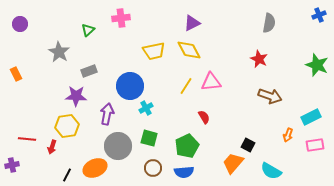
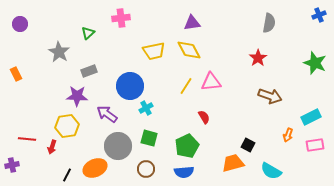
purple triangle: rotated 18 degrees clockwise
green triangle: moved 3 px down
red star: moved 1 px left, 1 px up; rotated 12 degrees clockwise
green star: moved 2 px left, 2 px up
purple star: moved 1 px right
purple arrow: rotated 65 degrees counterclockwise
orange trapezoid: rotated 35 degrees clockwise
brown circle: moved 7 px left, 1 px down
